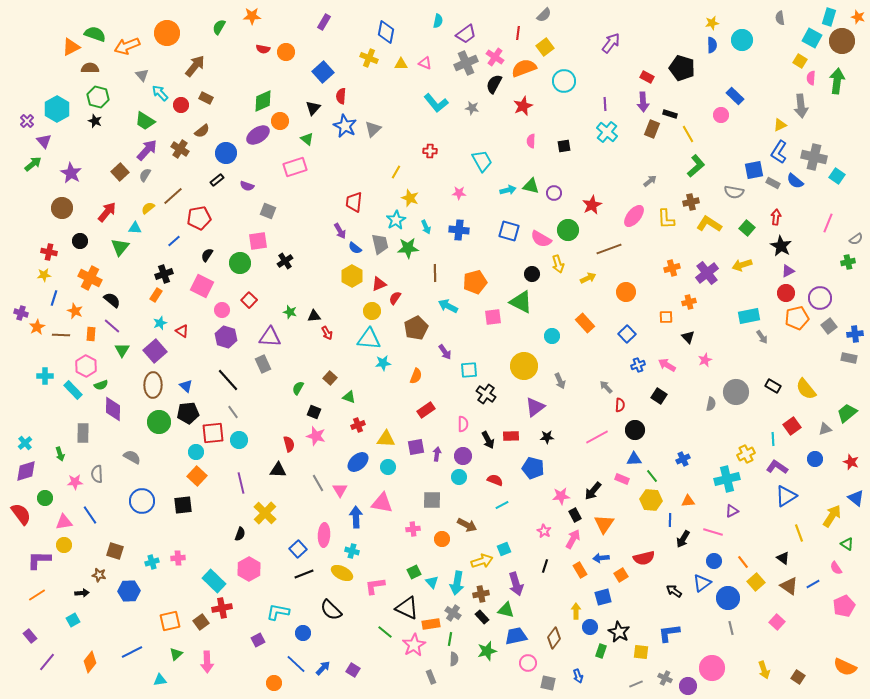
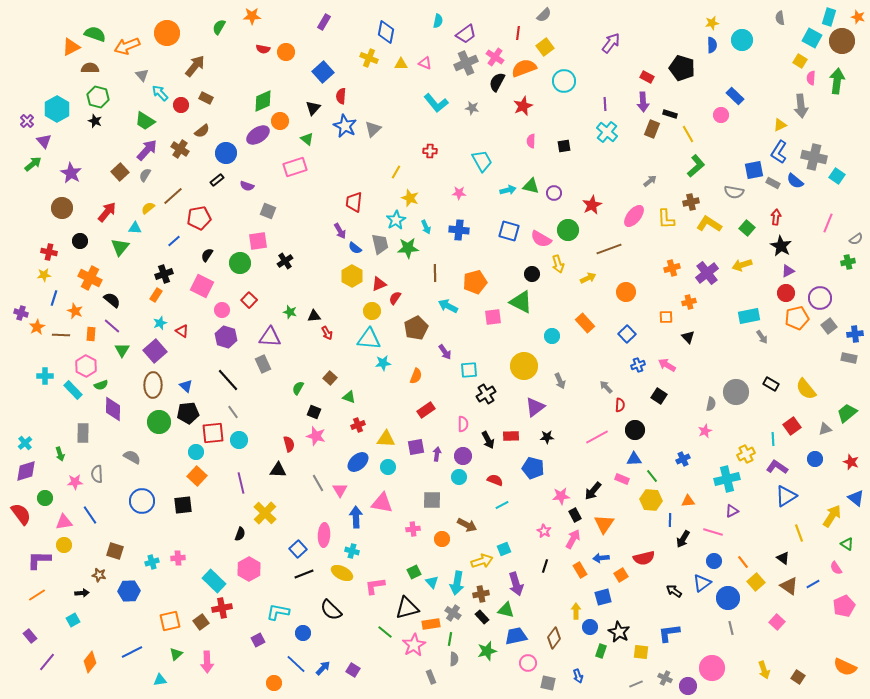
black semicircle at (494, 84): moved 3 px right, 2 px up
pink star at (705, 360): moved 71 px down
black rectangle at (773, 386): moved 2 px left, 2 px up
black cross at (486, 394): rotated 24 degrees clockwise
black triangle at (407, 608): rotated 40 degrees counterclockwise
